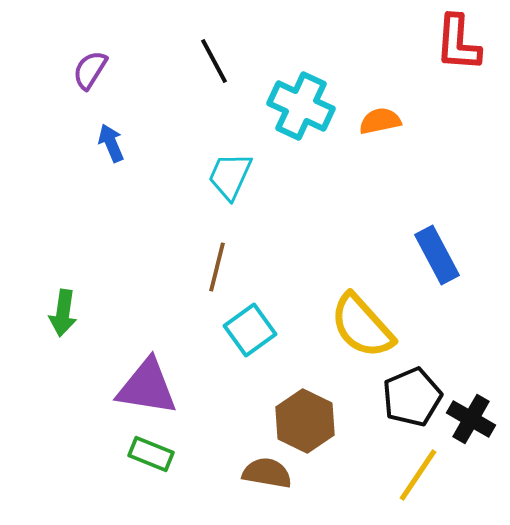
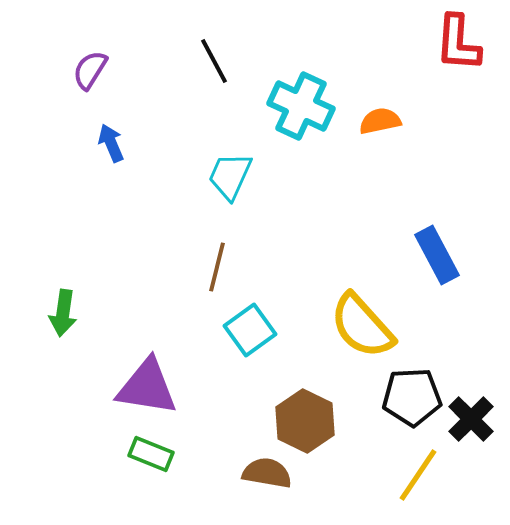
black pentagon: rotated 20 degrees clockwise
black cross: rotated 15 degrees clockwise
